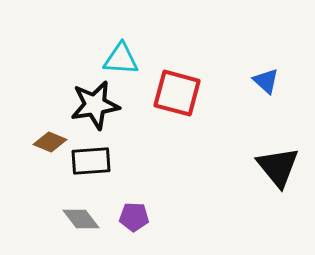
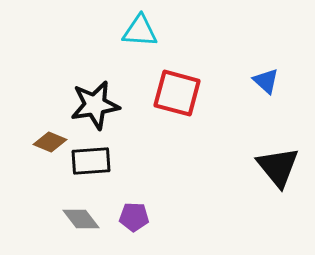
cyan triangle: moved 19 px right, 28 px up
